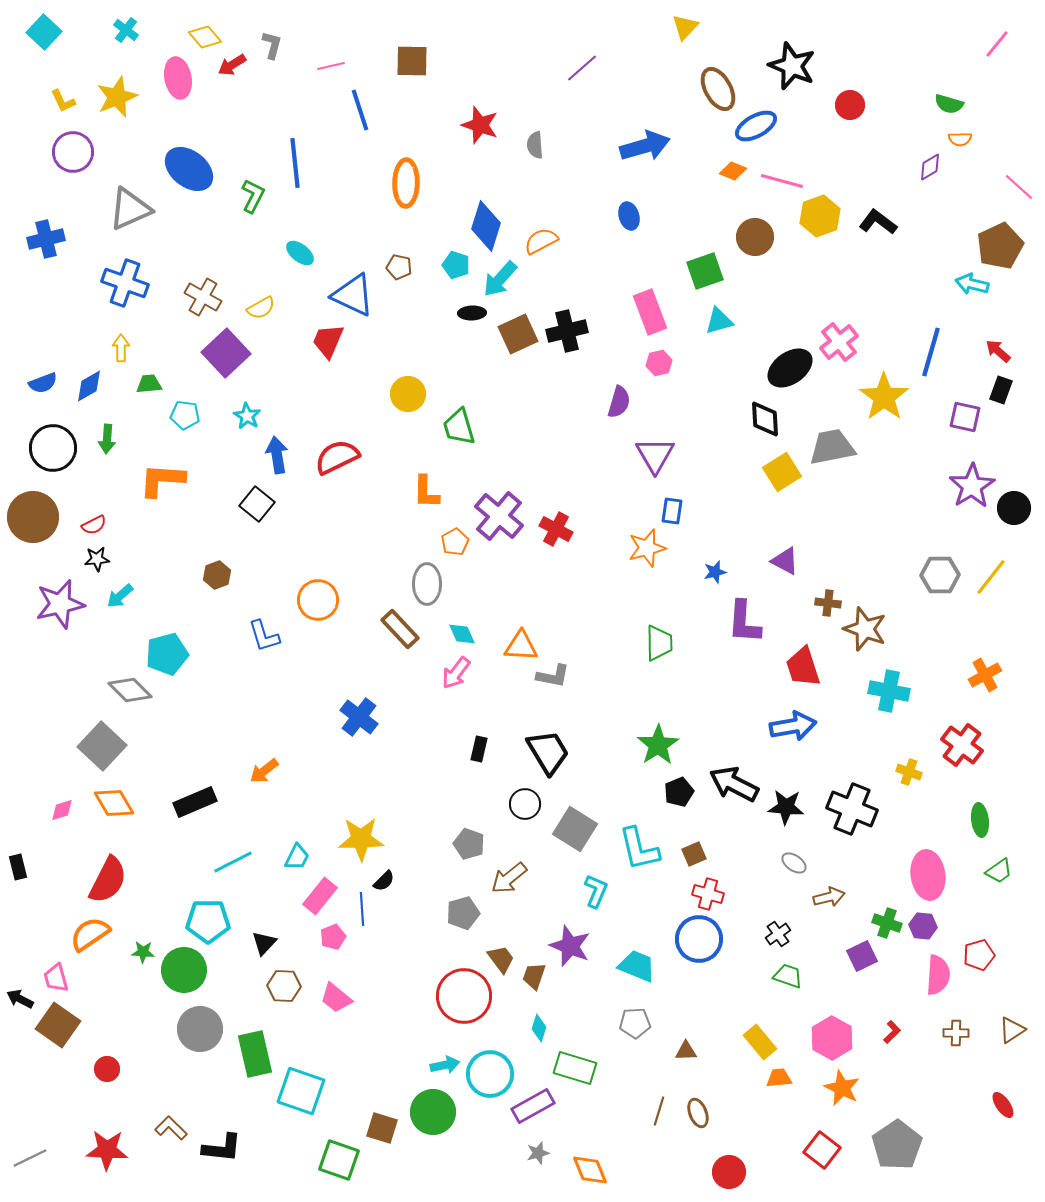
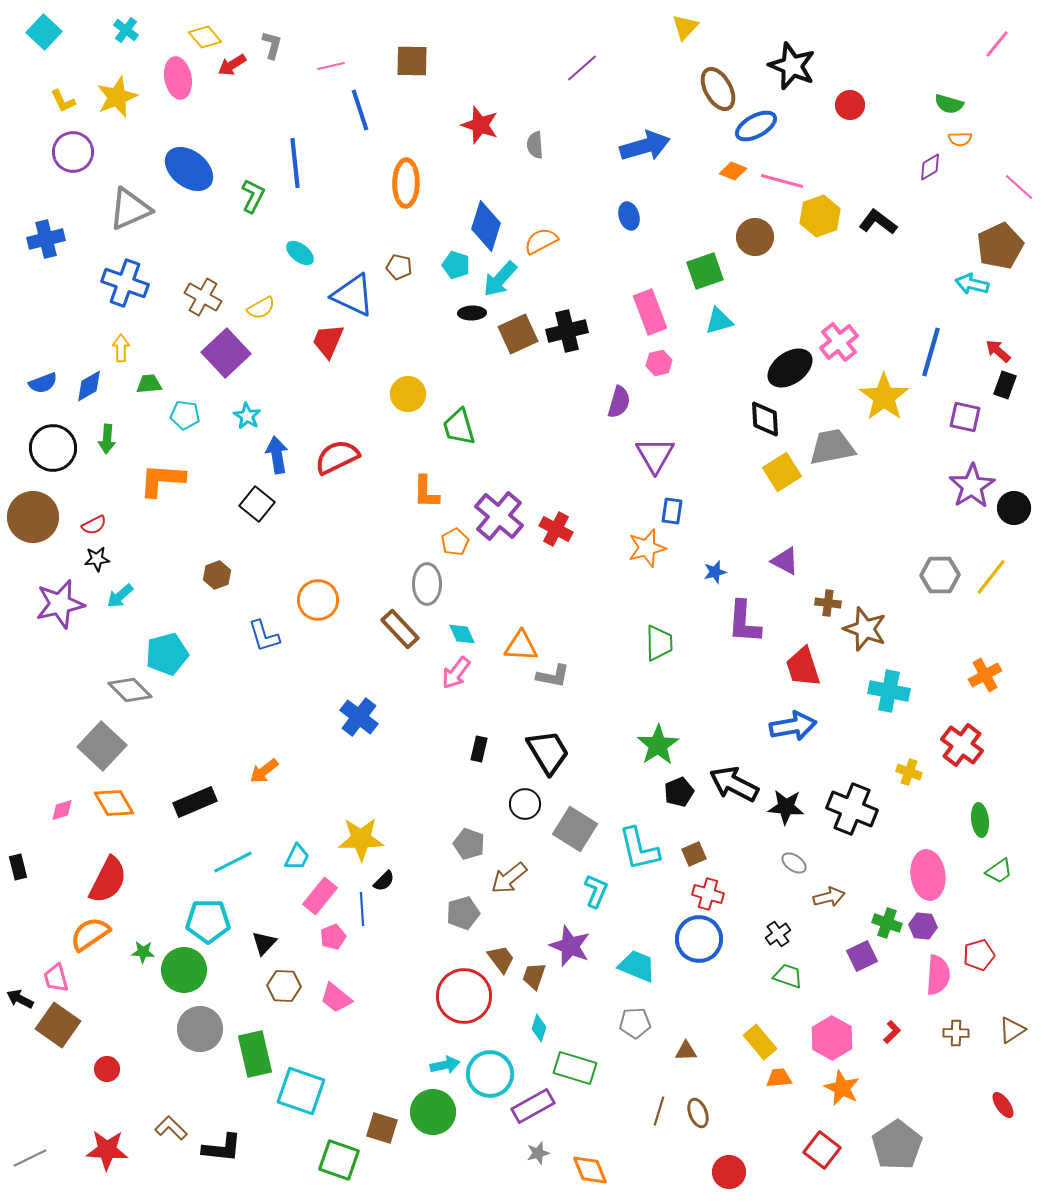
black rectangle at (1001, 390): moved 4 px right, 5 px up
